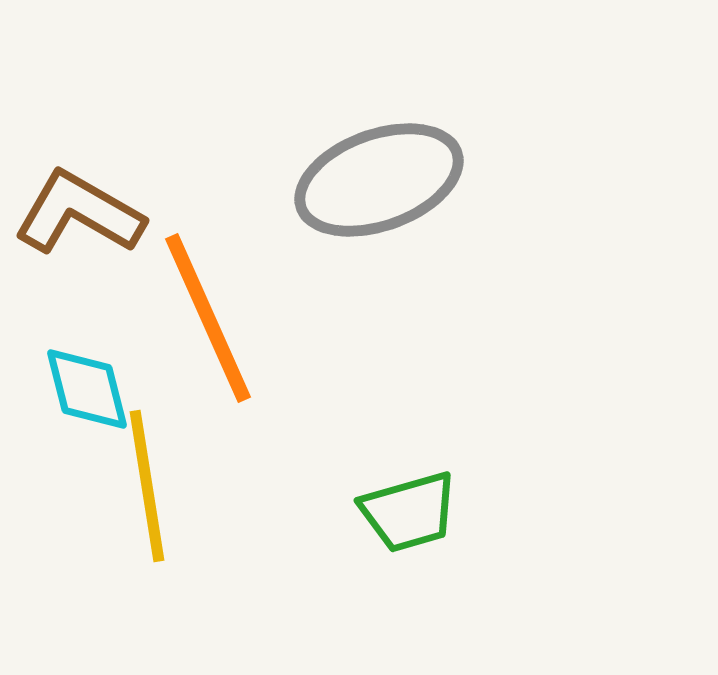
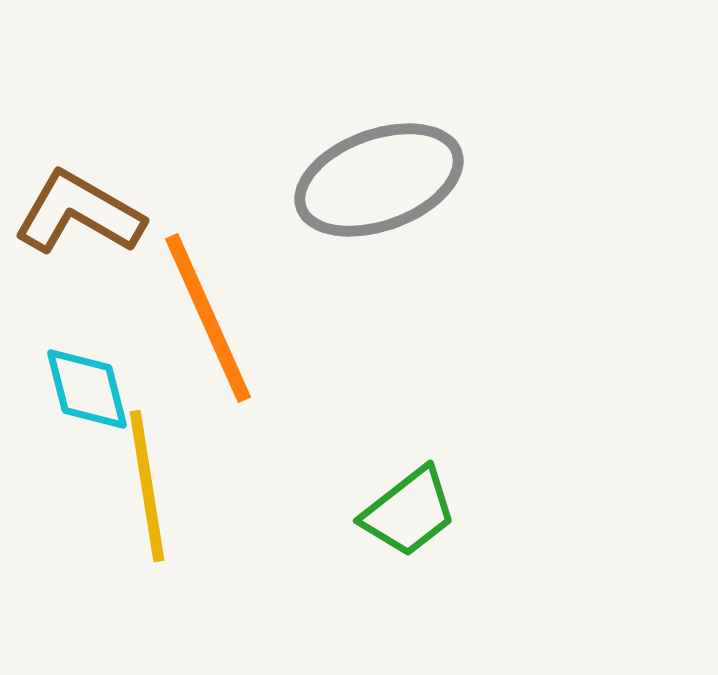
green trapezoid: rotated 22 degrees counterclockwise
